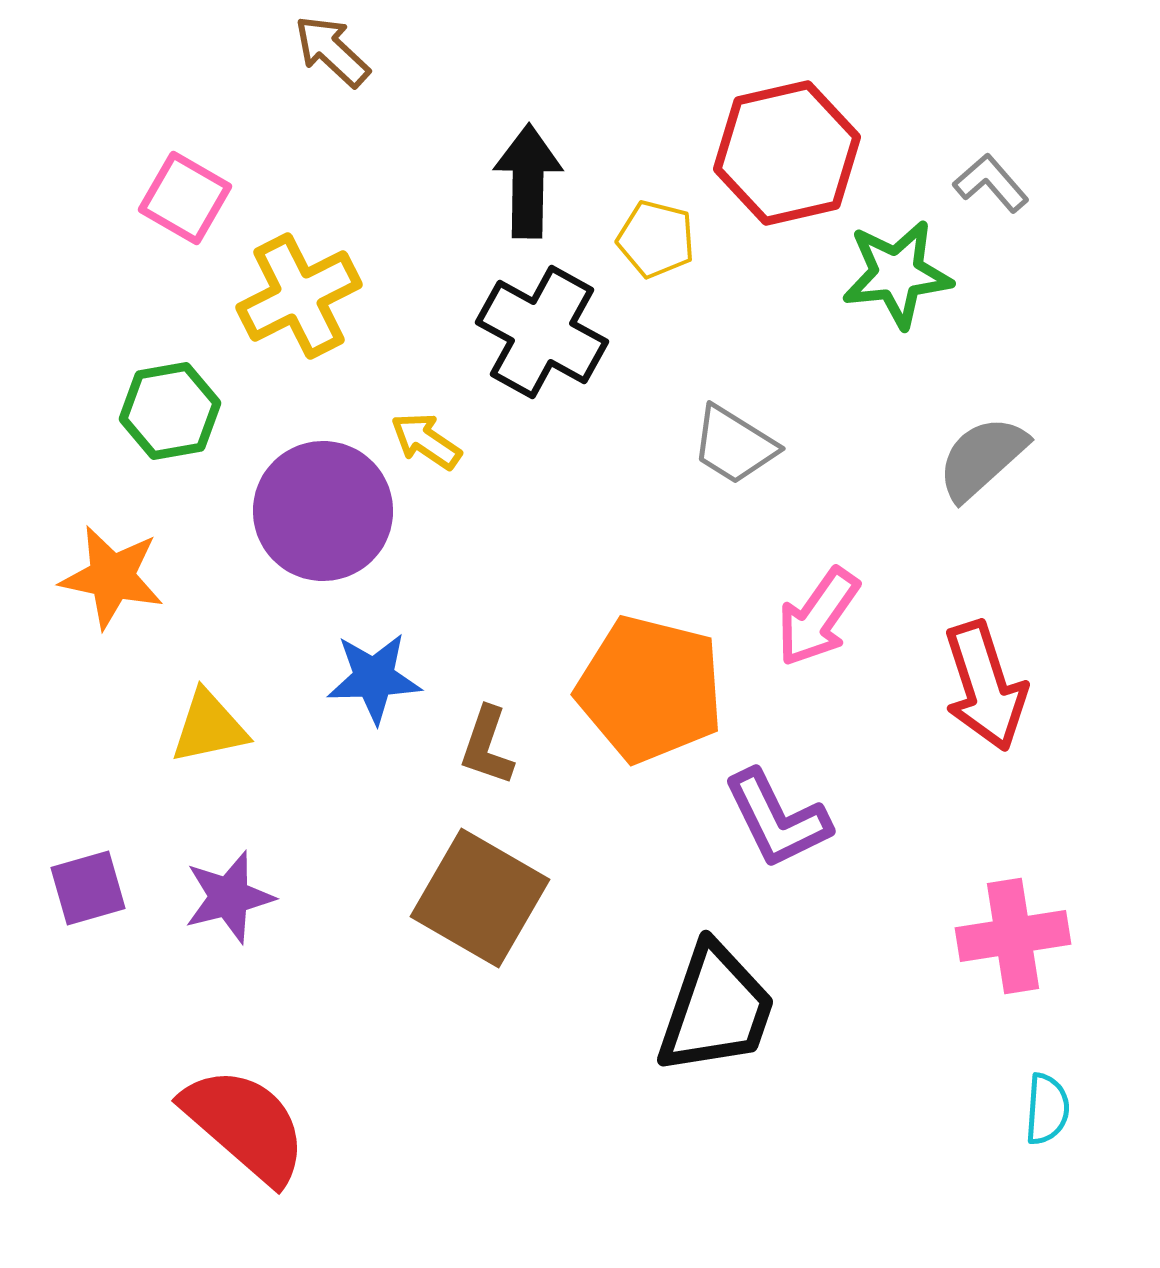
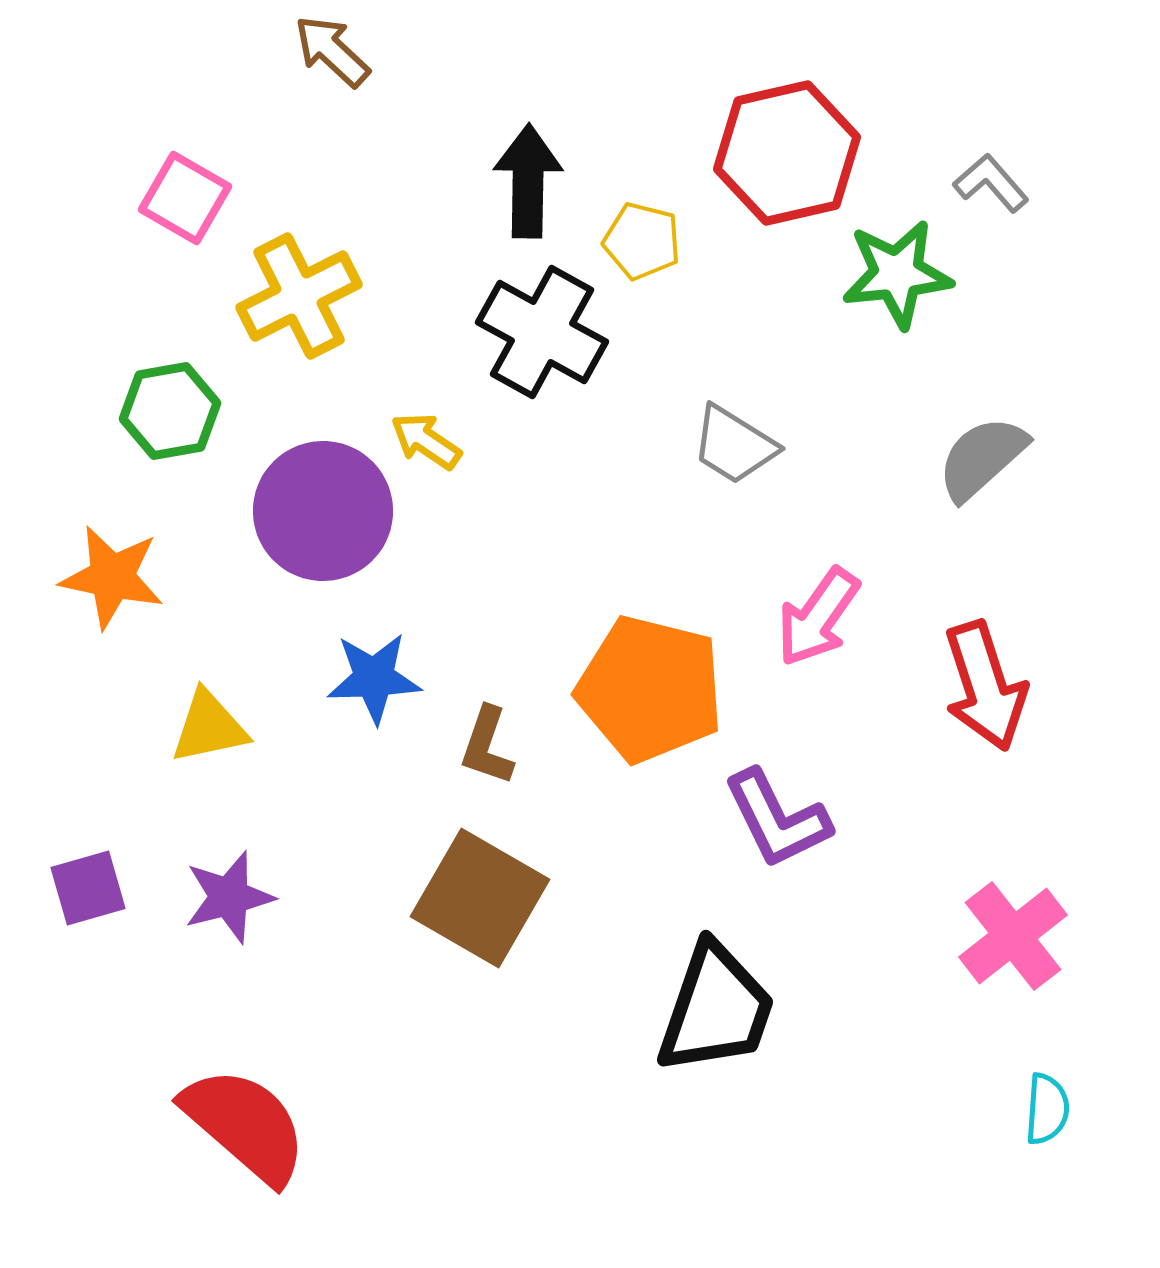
yellow pentagon: moved 14 px left, 2 px down
pink cross: rotated 29 degrees counterclockwise
